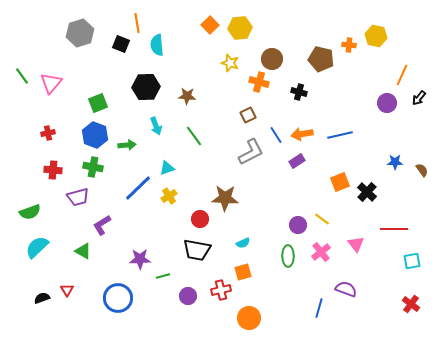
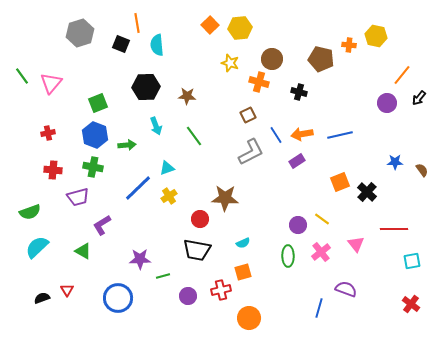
orange line at (402, 75): rotated 15 degrees clockwise
